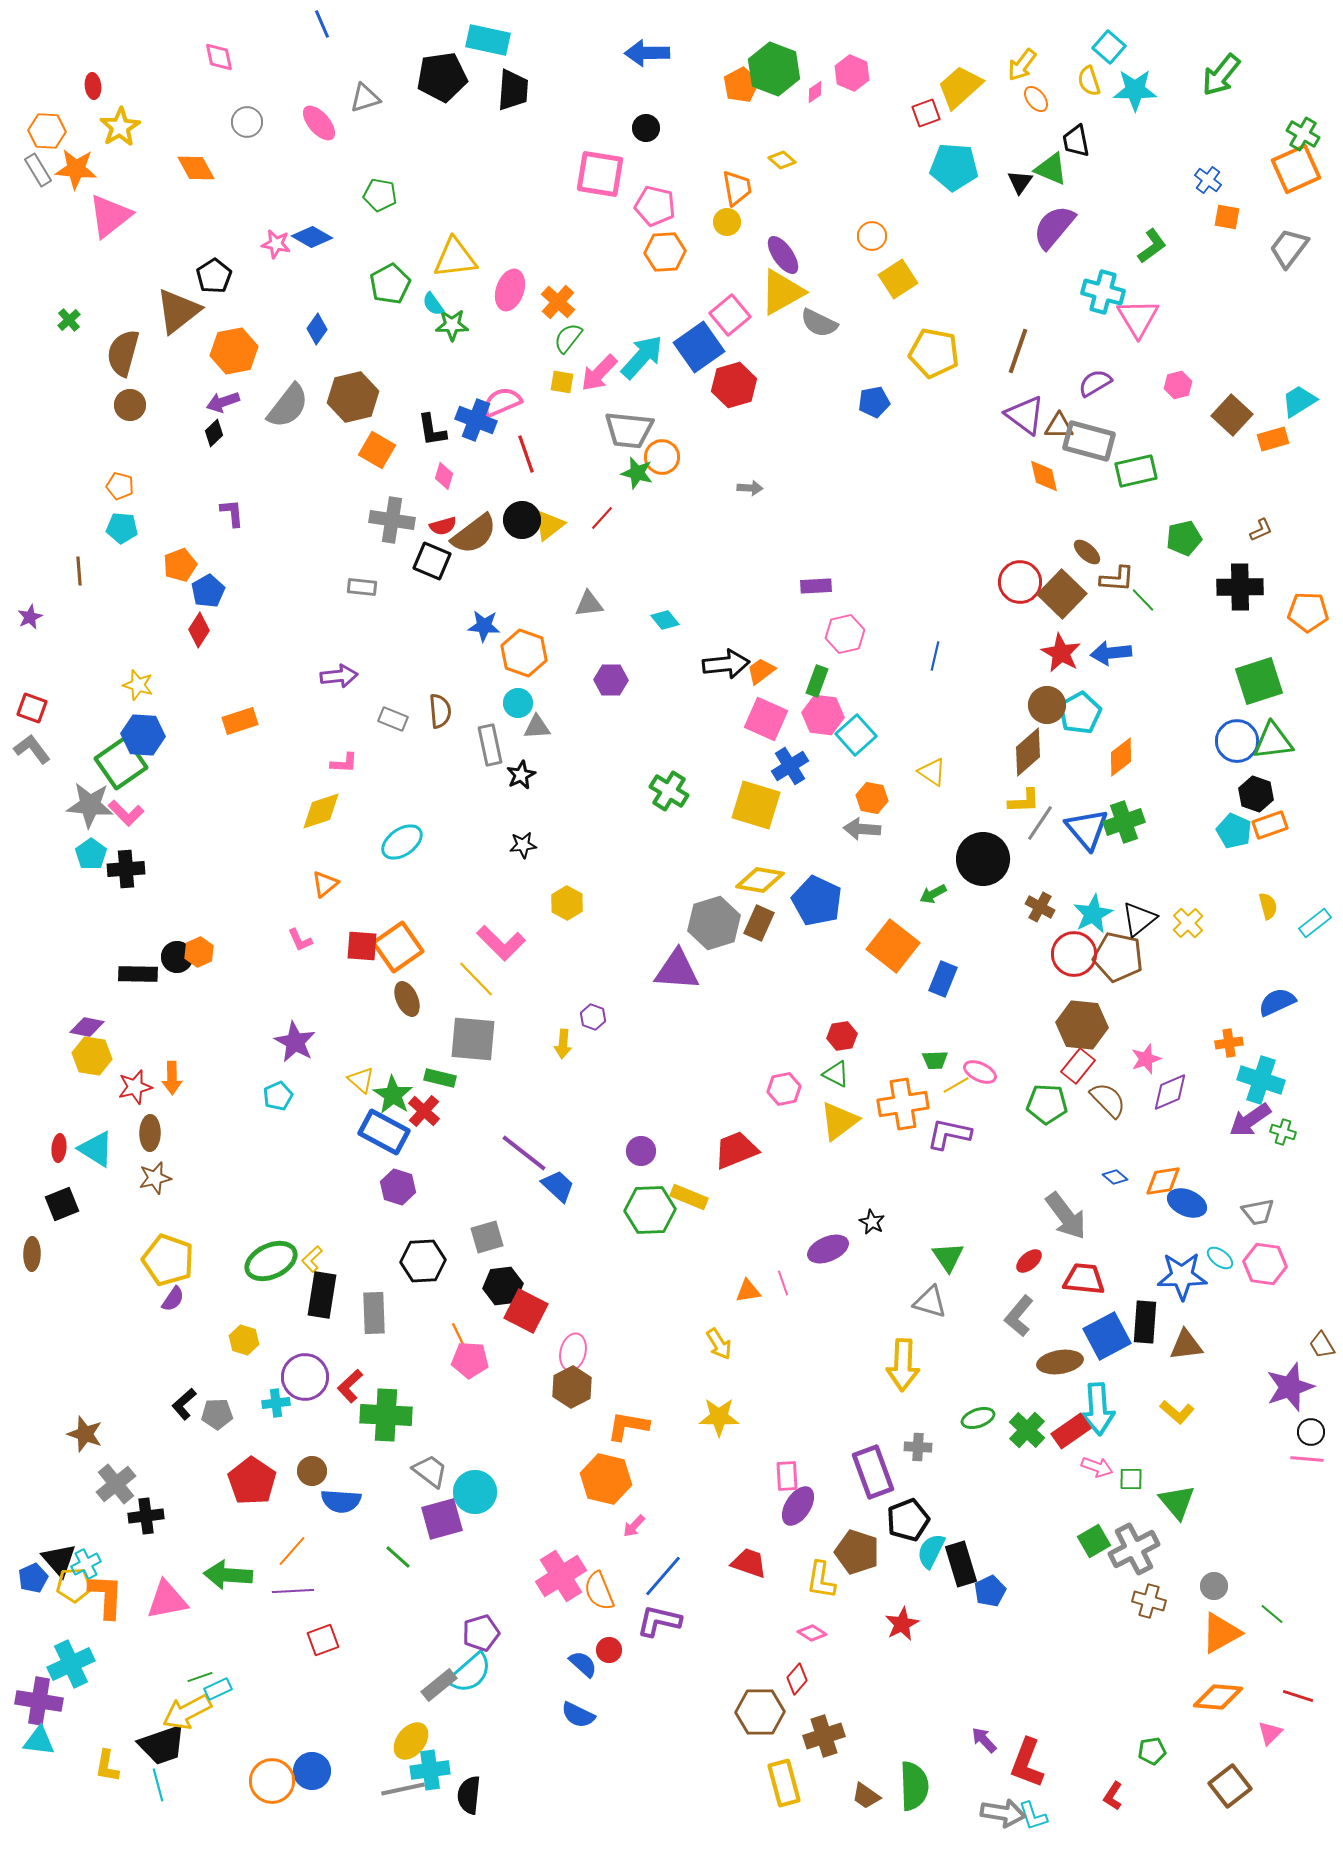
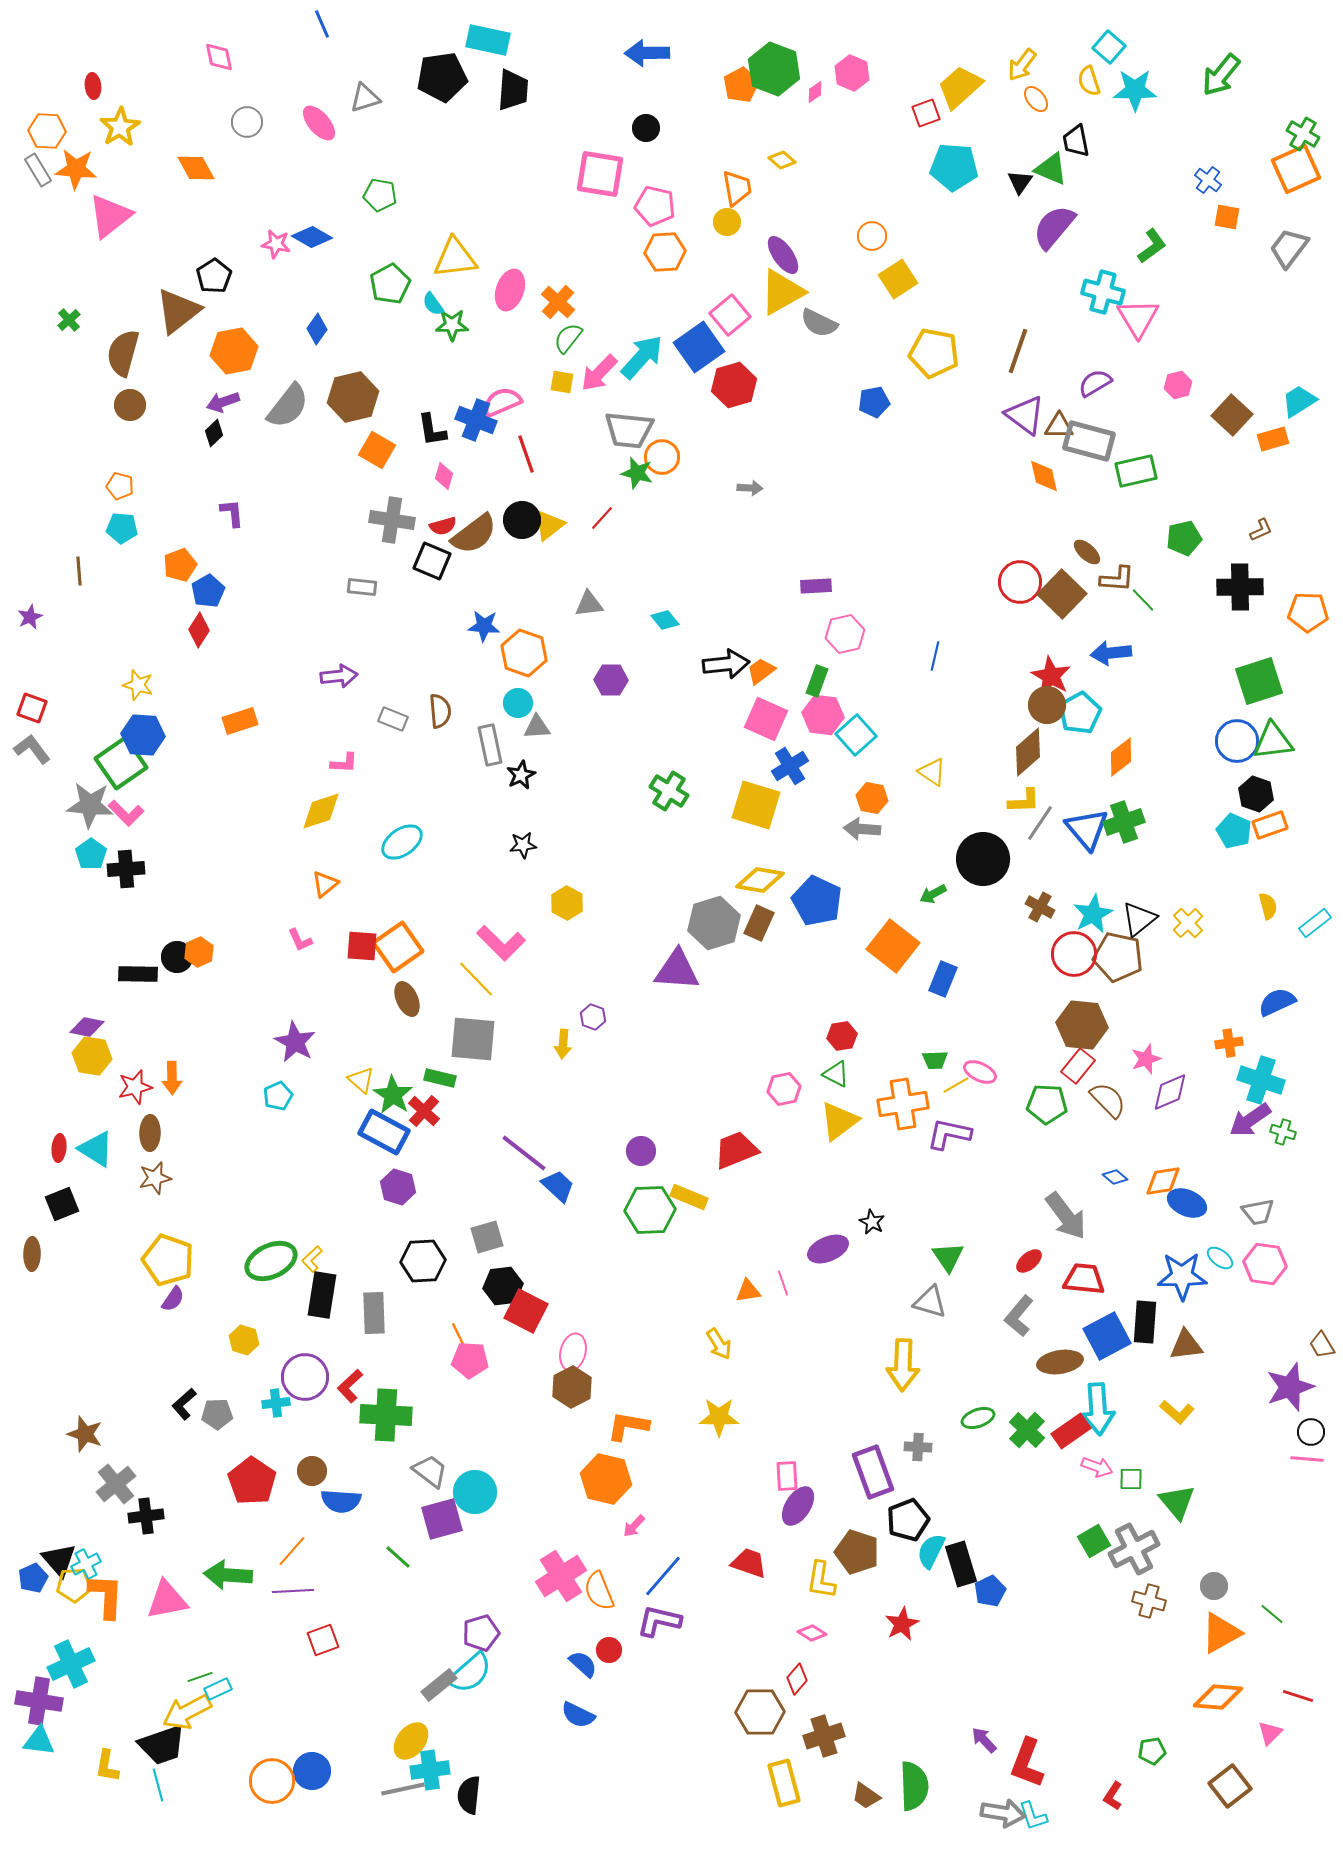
red star at (1061, 653): moved 10 px left, 23 px down
